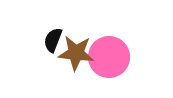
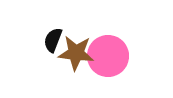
pink circle: moved 1 px left, 1 px up
